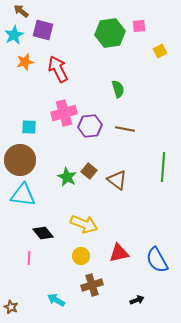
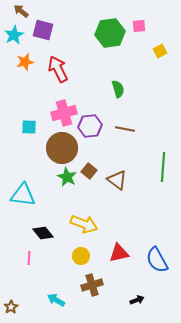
brown circle: moved 42 px right, 12 px up
brown star: rotated 16 degrees clockwise
